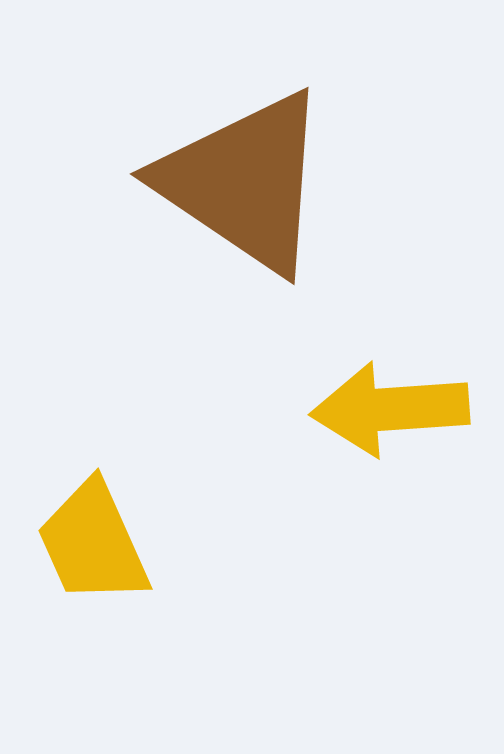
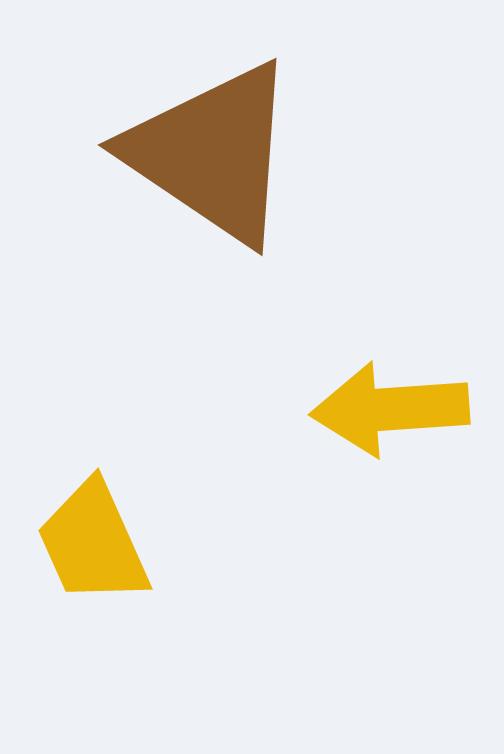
brown triangle: moved 32 px left, 29 px up
